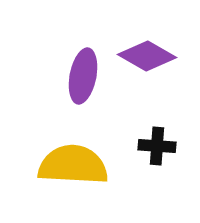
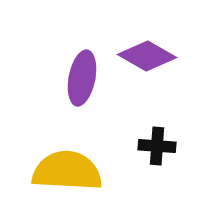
purple ellipse: moved 1 px left, 2 px down
yellow semicircle: moved 6 px left, 6 px down
